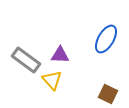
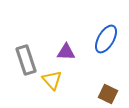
purple triangle: moved 6 px right, 3 px up
gray rectangle: rotated 36 degrees clockwise
